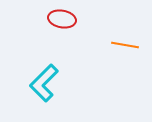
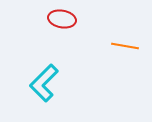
orange line: moved 1 px down
